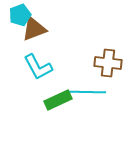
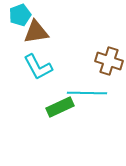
brown triangle: moved 2 px right, 3 px down; rotated 12 degrees clockwise
brown cross: moved 1 px right, 2 px up; rotated 12 degrees clockwise
cyan line: moved 1 px right, 1 px down
green rectangle: moved 2 px right, 7 px down
